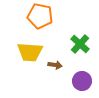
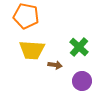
orange pentagon: moved 14 px left
green cross: moved 1 px left, 3 px down
yellow trapezoid: moved 2 px right, 2 px up
